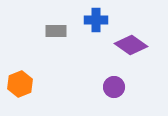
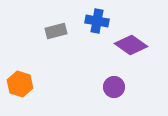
blue cross: moved 1 px right, 1 px down; rotated 10 degrees clockwise
gray rectangle: rotated 15 degrees counterclockwise
orange hexagon: rotated 20 degrees counterclockwise
